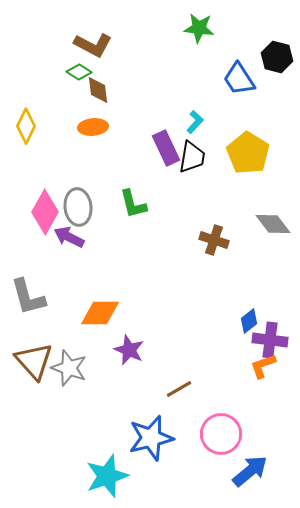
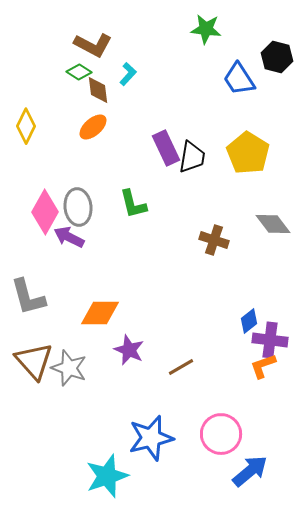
green star: moved 7 px right, 1 px down
cyan L-shape: moved 67 px left, 48 px up
orange ellipse: rotated 36 degrees counterclockwise
brown line: moved 2 px right, 22 px up
